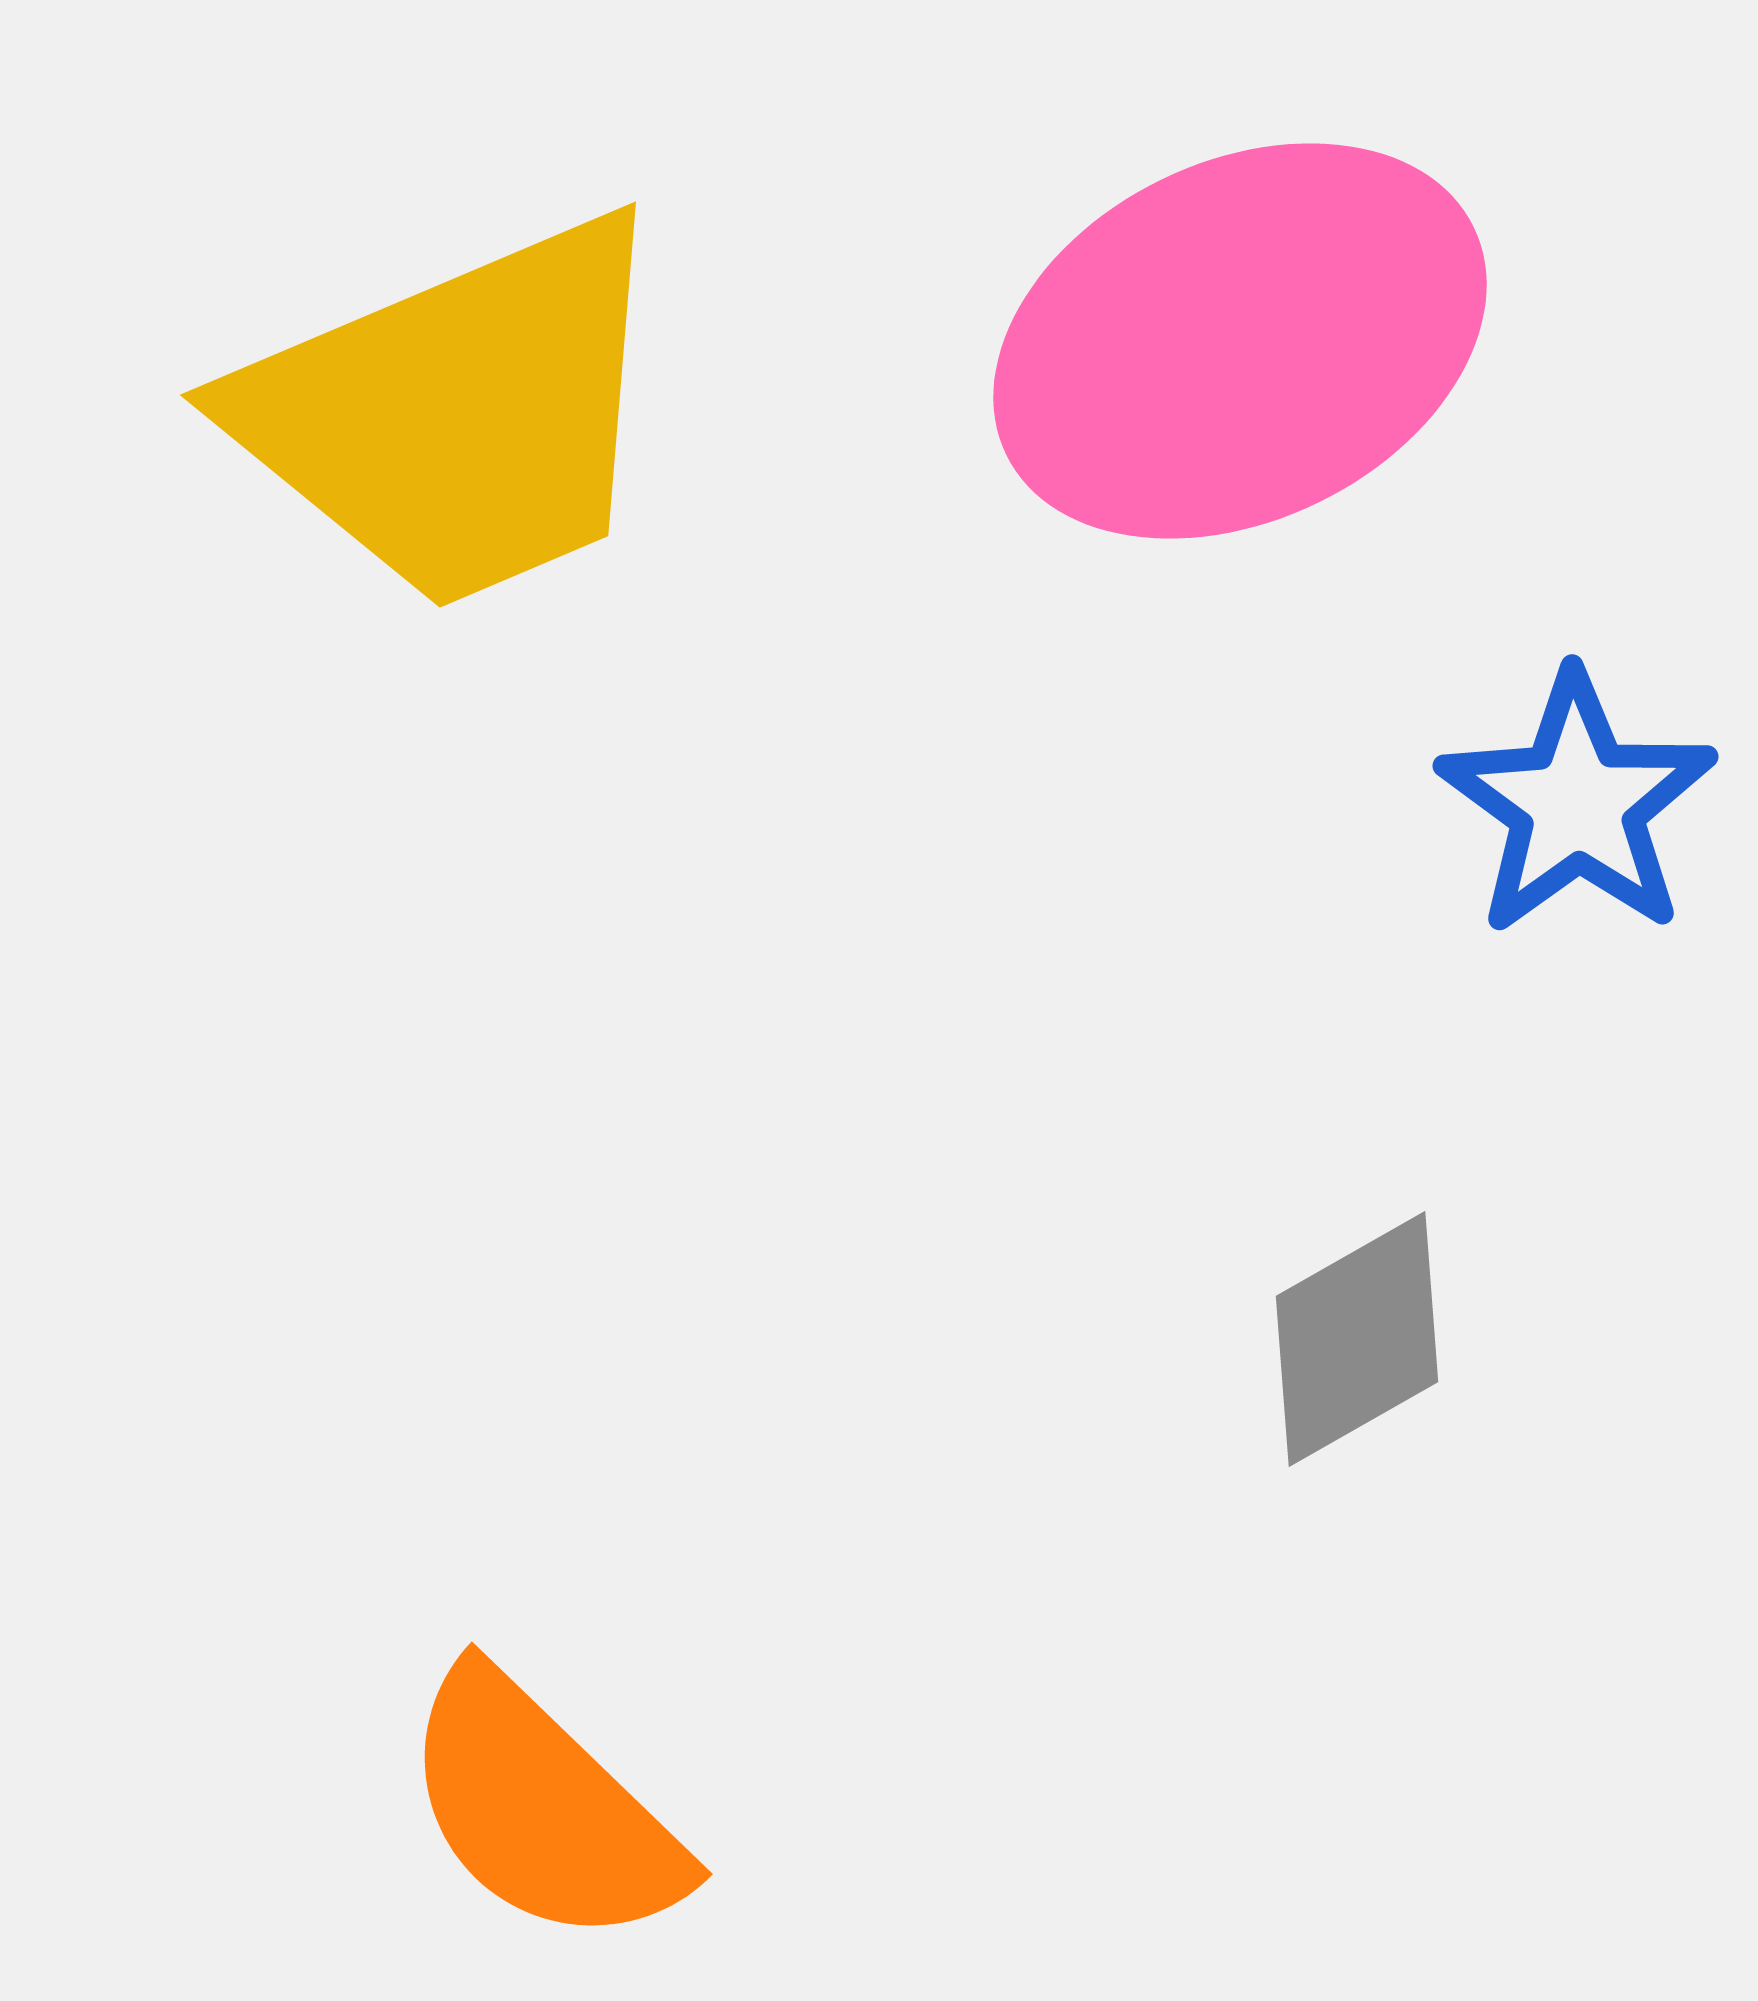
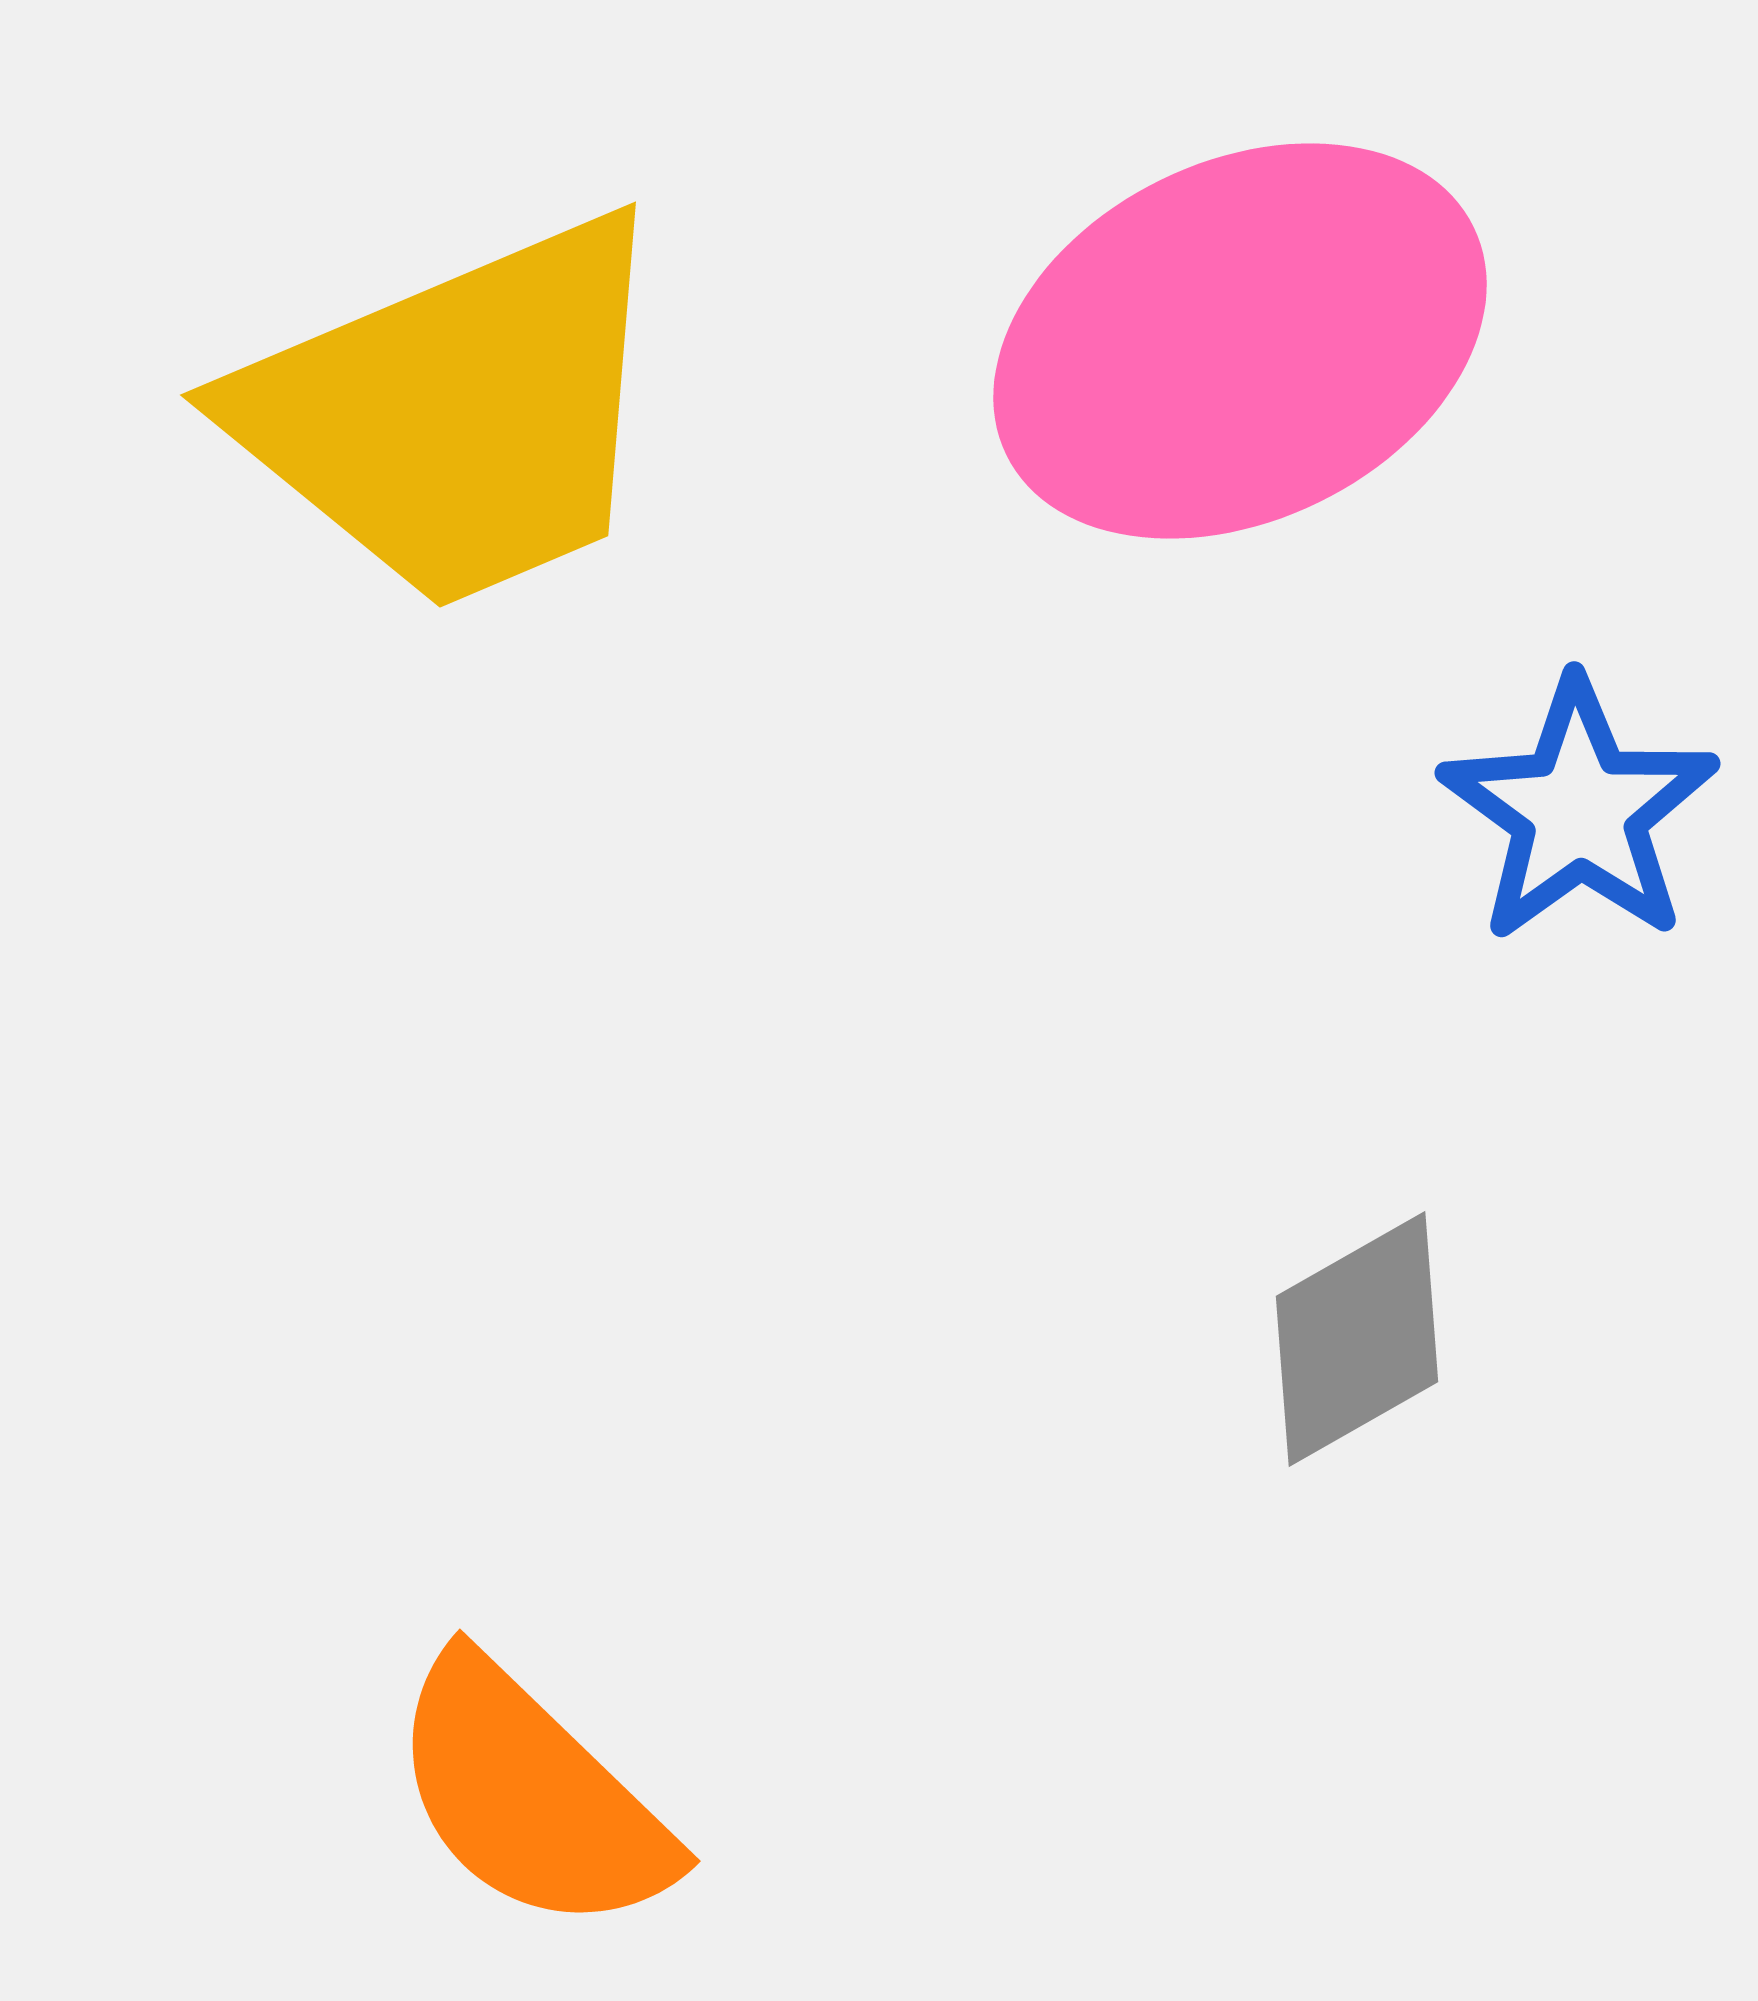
blue star: moved 2 px right, 7 px down
orange semicircle: moved 12 px left, 13 px up
